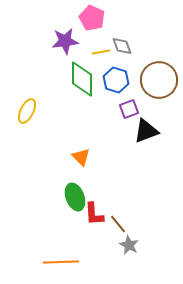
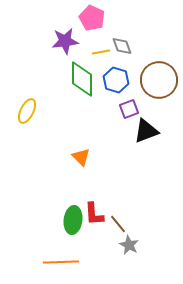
green ellipse: moved 2 px left, 23 px down; rotated 28 degrees clockwise
